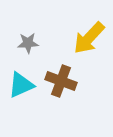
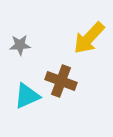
gray star: moved 8 px left, 2 px down
cyan triangle: moved 6 px right, 11 px down
